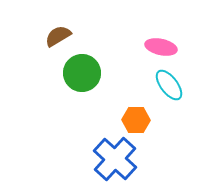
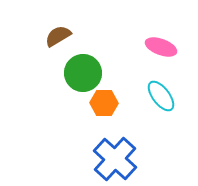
pink ellipse: rotated 8 degrees clockwise
green circle: moved 1 px right
cyan ellipse: moved 8 px left, 11 px down
orange hexagon: moved 32 px left, 17 px up
